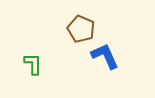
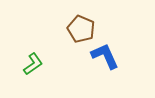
green L-shape: rotated 55 degrees clockwise
